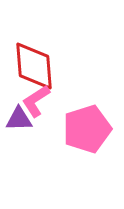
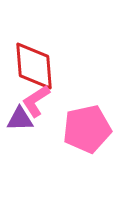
purple triangle: moved 1 px right
pink pentagon: rotated 6 degrees clockwise
